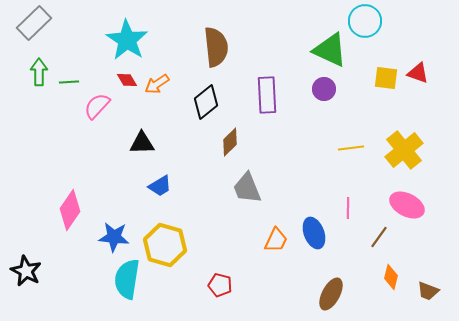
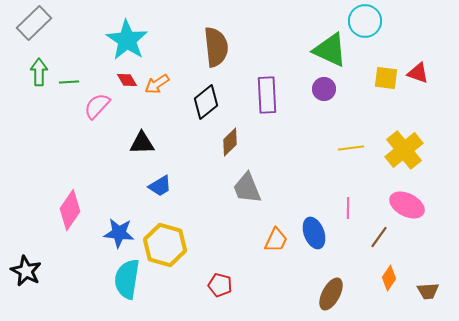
blue star: moved 5 px right, 4 px up
orange diamond: moved 2 px left, 1 px down; rotated 20 degrees clockwise
brown trapezoid: rotated 25 degrees counterclockwise
